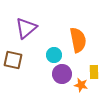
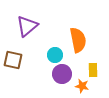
purple triangle: moved 1 px right, 2 px up
cyan circle: moved 1 px right
yellow rectangle: moved 1 px left, 2 px up
orange star: moved 1 px right, 1 px down
